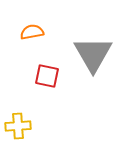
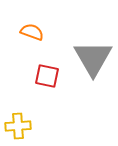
orange semicircle: rotated 30 degrees clockwise
gray triangle: moved 4 px down
